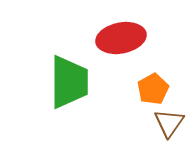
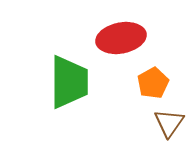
orange pentagon: moved 6 px up
